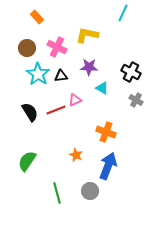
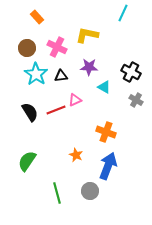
cyan star: moved 2 px left
cyan triangle: moved 2 px right, 1 px up
